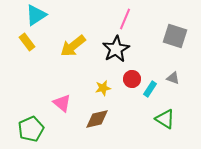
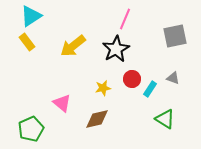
cyan triangle: moved 5 px left, 1 px down
gray square: rotated 30 degrees counterclockwise
